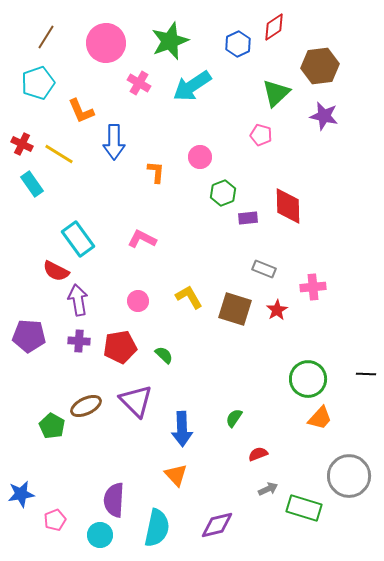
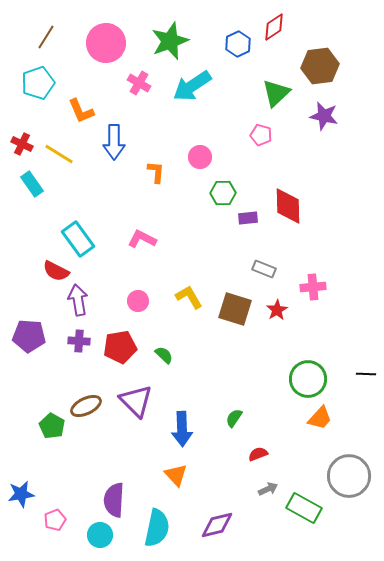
green hexagon at (223, 193): rotated 20 degrees clockwise
green rectangle at (304, 508): rotated 12 degrees clockwise
